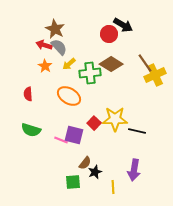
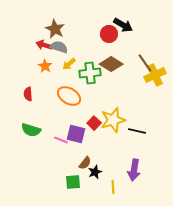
gray semicircle: rotated 30 degrees counterclockwise
yellow star: moved 2 px left, 1 px down; rotated 15 degrees counterclockwise
purple square: moved 2 px right, 1 px up
